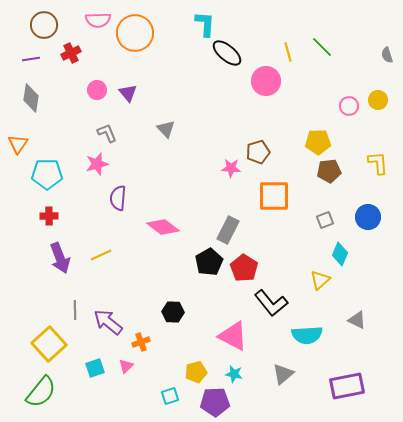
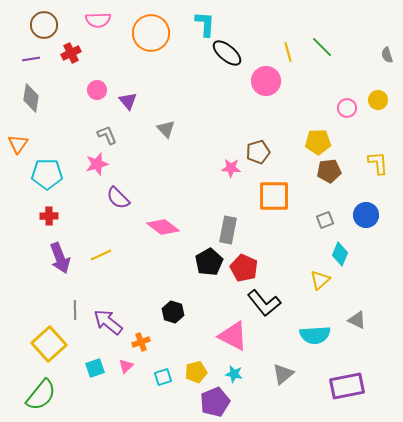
orange circle at (135, 33): moved 16 px right
purple triangle at (128, 93): moved 8 px down
pink circle at (349, 106): moved 2 px left, 2 px down
gray L-shape at (107, 133): moved 2 px down
purple semicircle at (118, 198): rotated 50 degrees counterclockwise
blue circle at (368, 217): moved 2 px left, 2 px up
gray rectangle at (228, 230): rotated 16 degrees counterclockwise
red pentagon at (244, 268): rotated 8 degrees counterclockwise
black L-shape at (271, 303): moved 7 px left
black hexagon at (173, 312): rotated 15 degrees clockwise
cyan semicircle at (307, 335): moved 8 px right
green semicircle at (41, 392): moved 3 px down
cyan square at (170, 396): moved 7 px left, 19 px up
purple pentagon at (215, 402): rotated 20 degrees counterclockwise
